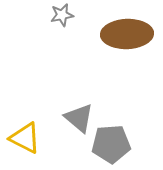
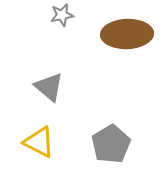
gray triangle: moved 30 px left, 31 px up
yellow triangle: moved 14 px right, 4 px down
gray pentagon: rotated 27 degrees counterclockwise
